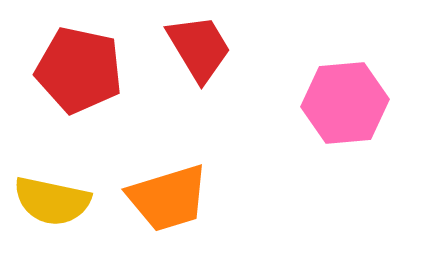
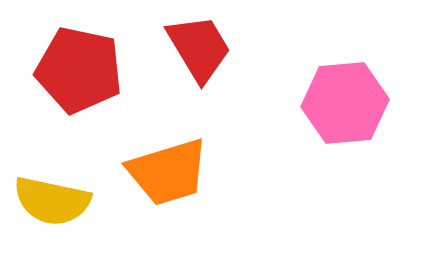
orange trapezoid: moved 26 px up
